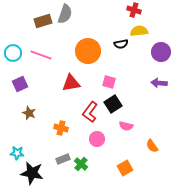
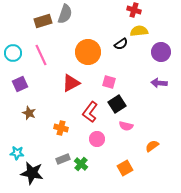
black semicircle: rotated 24 degrees counterclockwise
orange circle: moved 1 px down
pink line: rotated 45 degrees clockwise
red triangle: rotated 18 degrees counterclockwise
black square: moved 4 px right
orange semicircle: rotated 88 degrees clockwise
